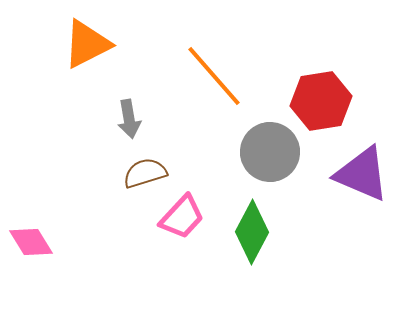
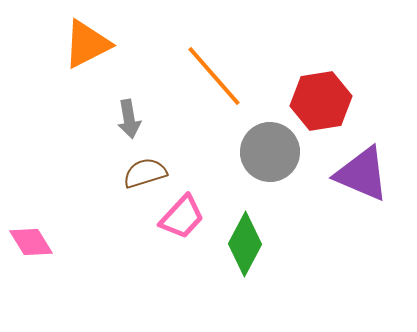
green diamond: moved 7 px left, 12 px down
